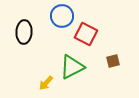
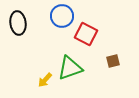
black ellipse: moved 6 px left, 9 px up; rotated 10 degrees counterclockwise
green triangle: moved 2 px left, 1 px down; rotated 8 degrees clockwise
yellow arrow: moved 1 px left, 3 px up
